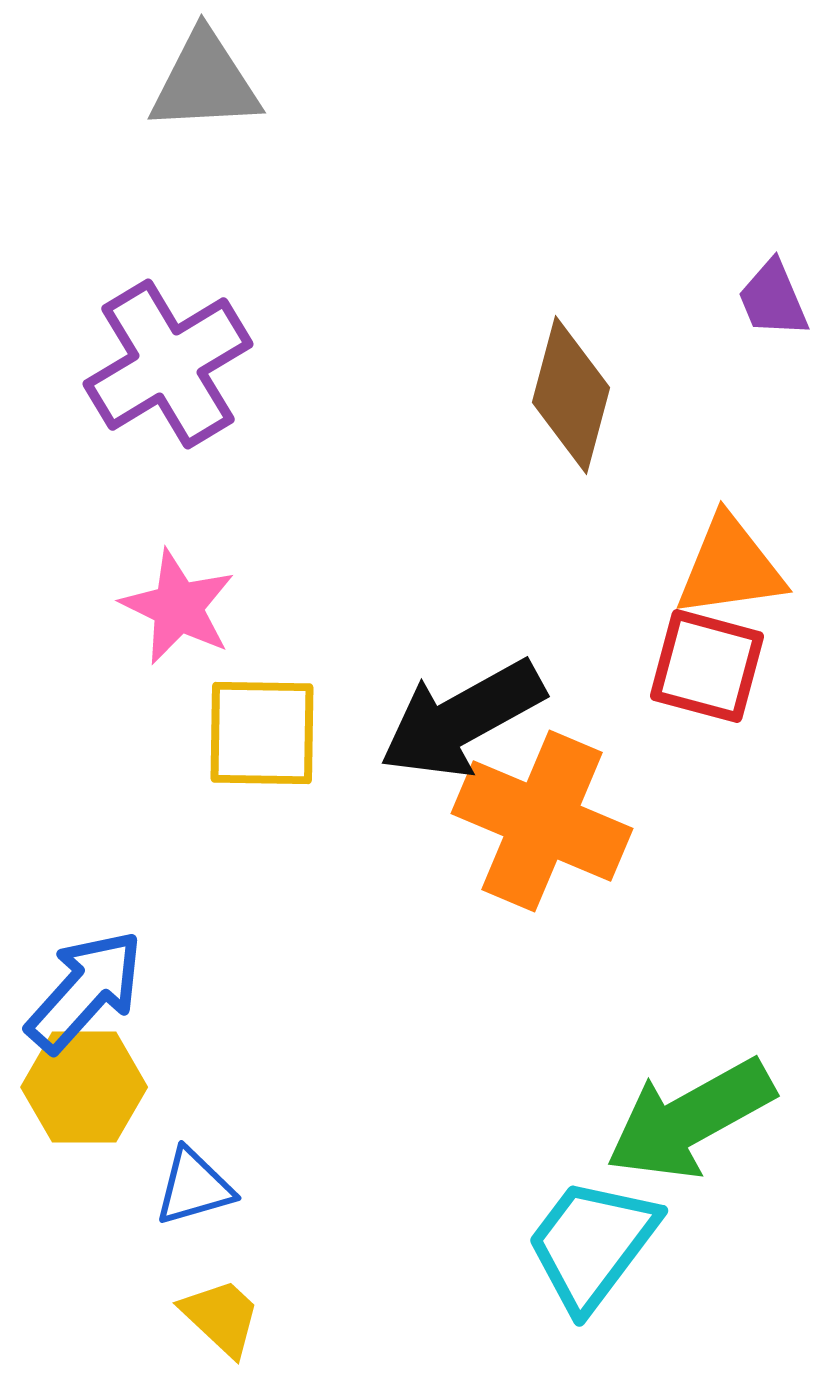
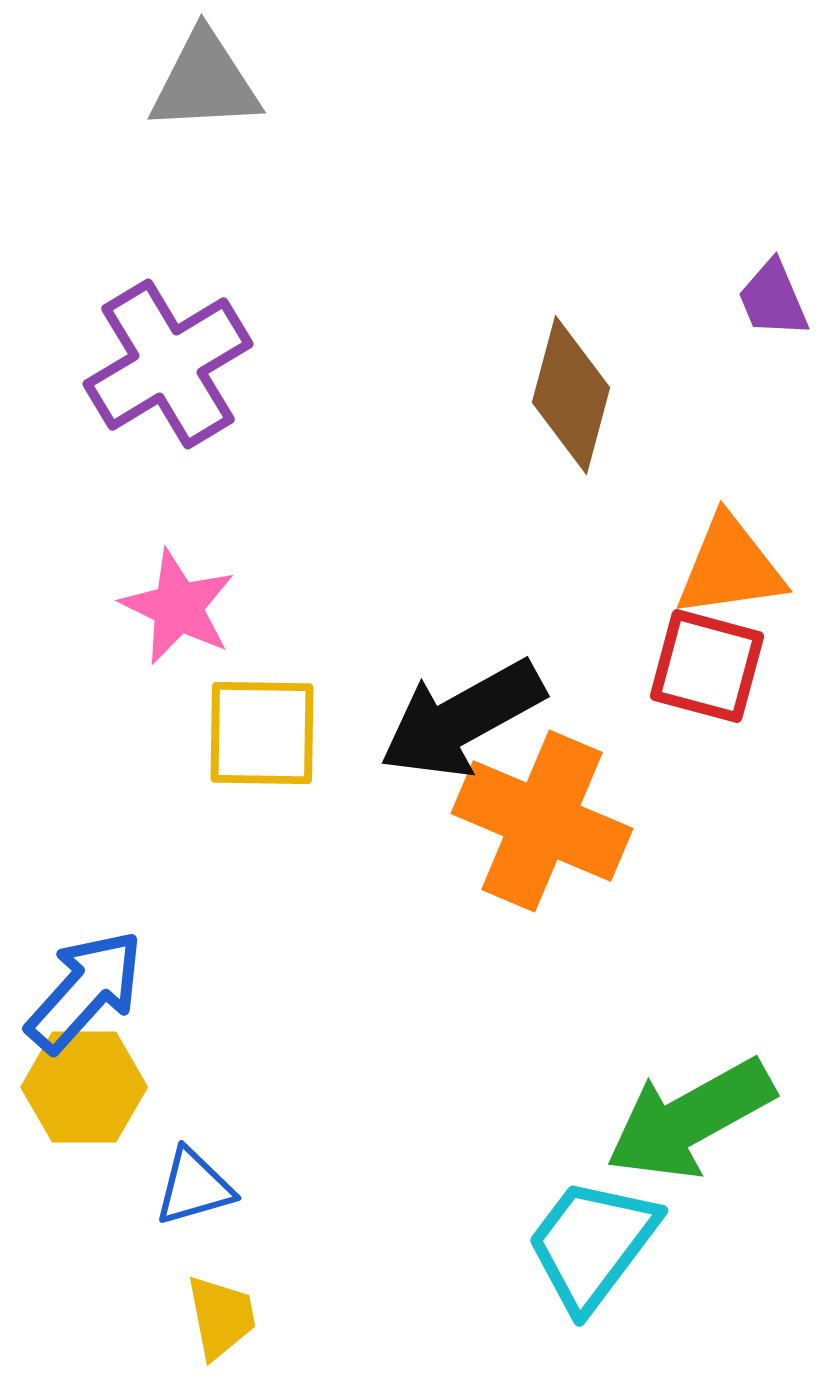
yellow trapezoid: rotated 36 degrees clockwise
